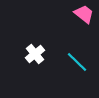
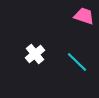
pink trapezoid: moved 2 px down; rotated 20 degrees counterclockwise
